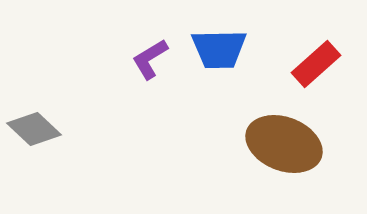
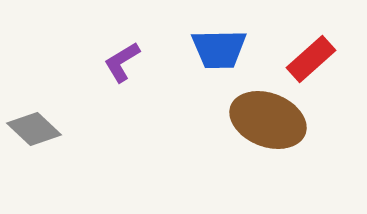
purple L-shape: moved 28 px left, 3 px down
red rectangle: moved 5 px left, 5 px up
brown ellipse: moved 16 px left, 24 px up
